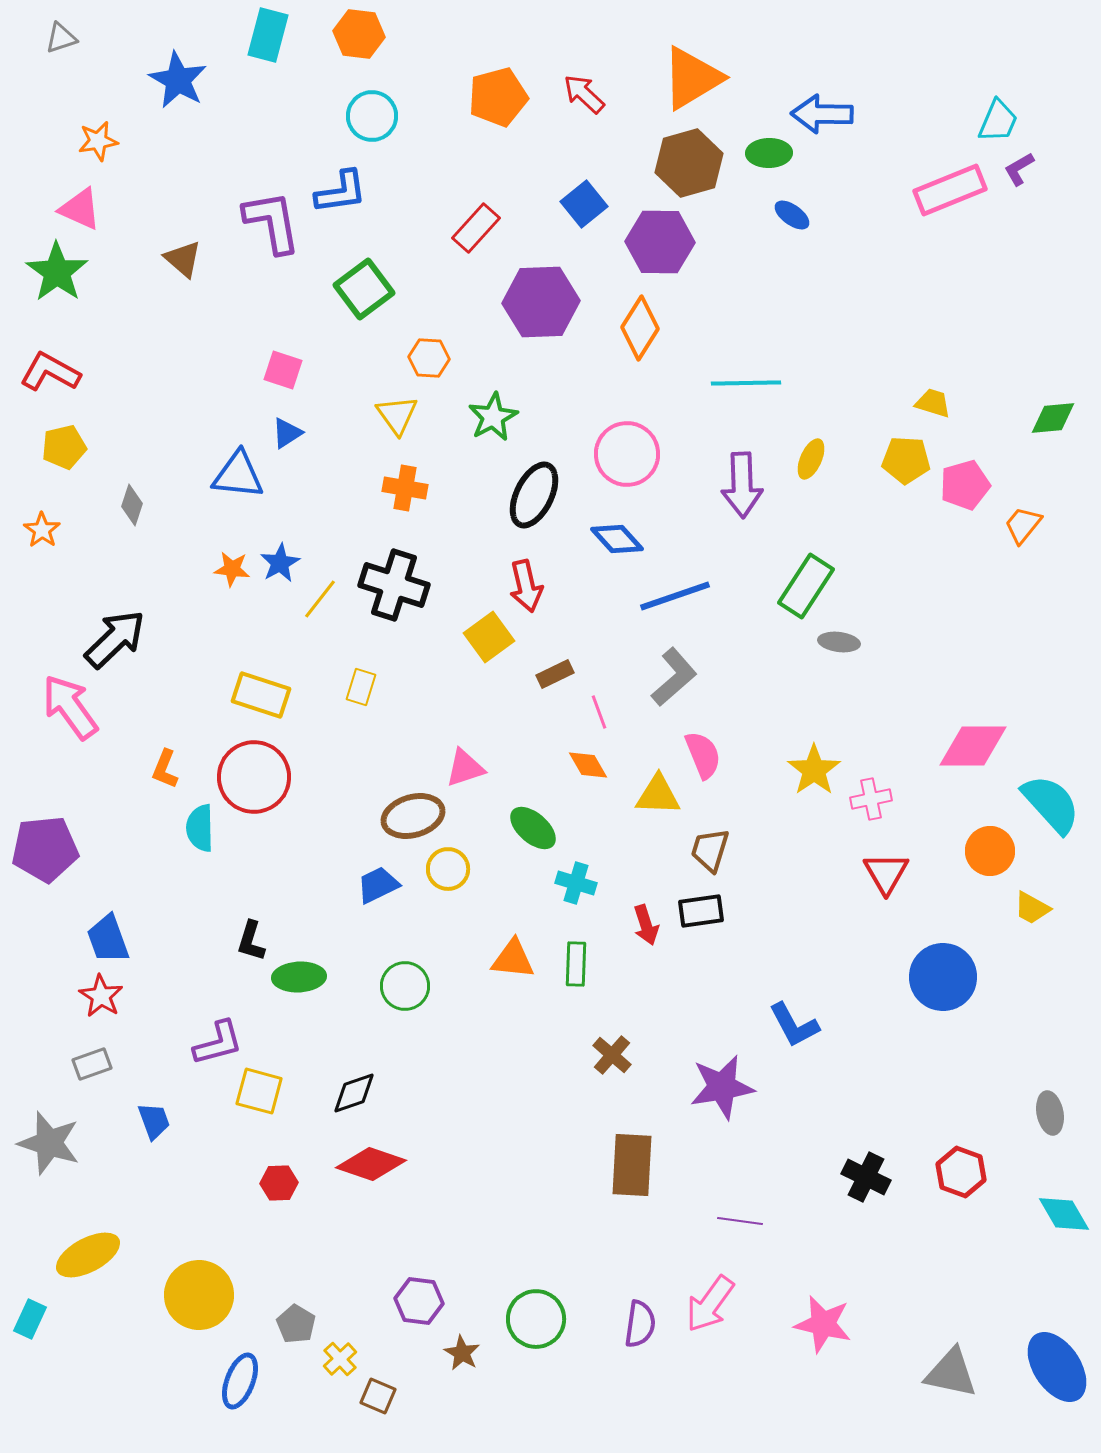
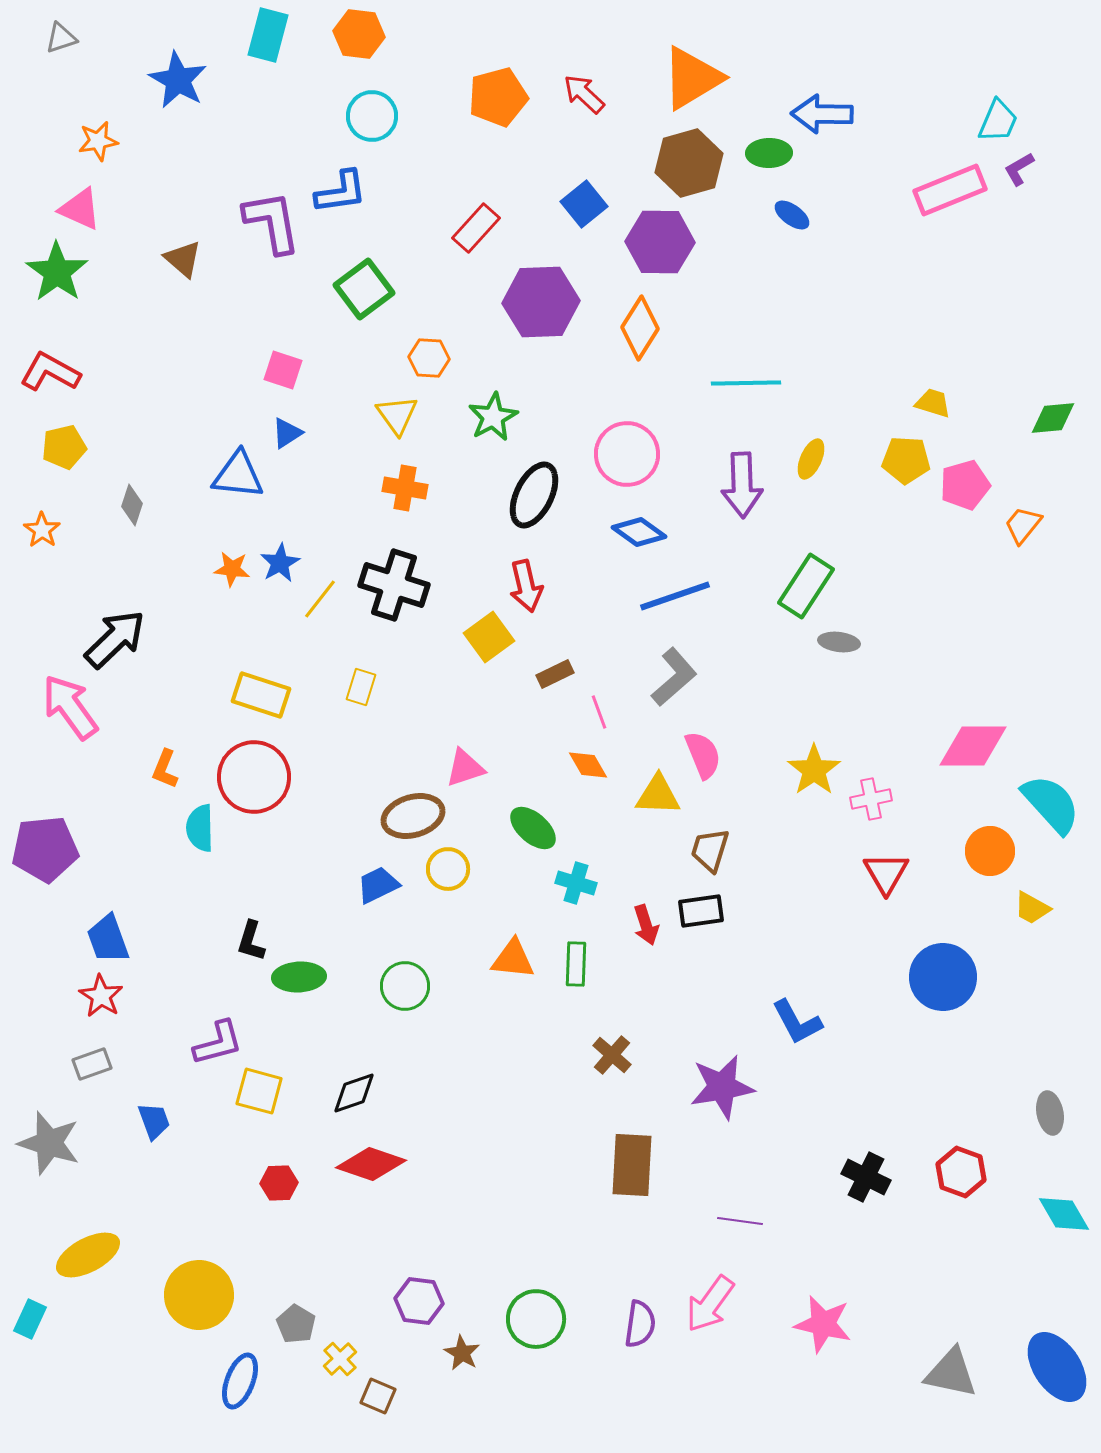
blue diamond at (617, 539): moved 22 px right, 7 px up; rotated 12 degrees counterclockwise
blue L-shape at (794, 1025): moved 3 px right, 3 px up
